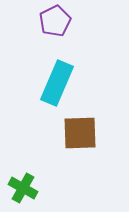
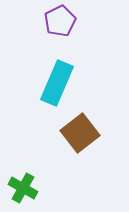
purple pentagon: moved 5 px right
brown square: rotated 36 degrees counterclockwise
